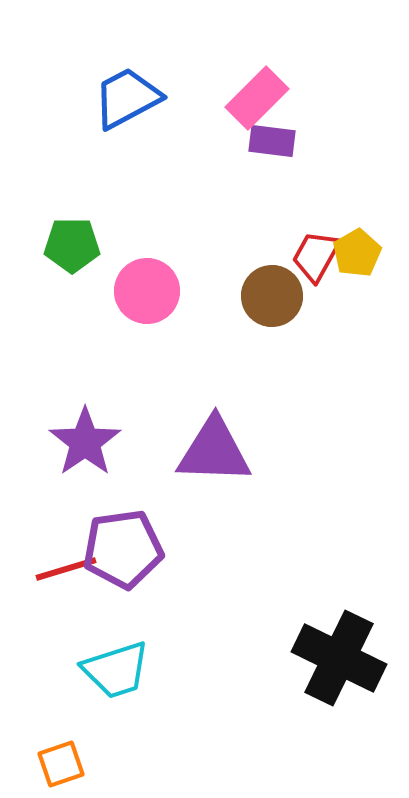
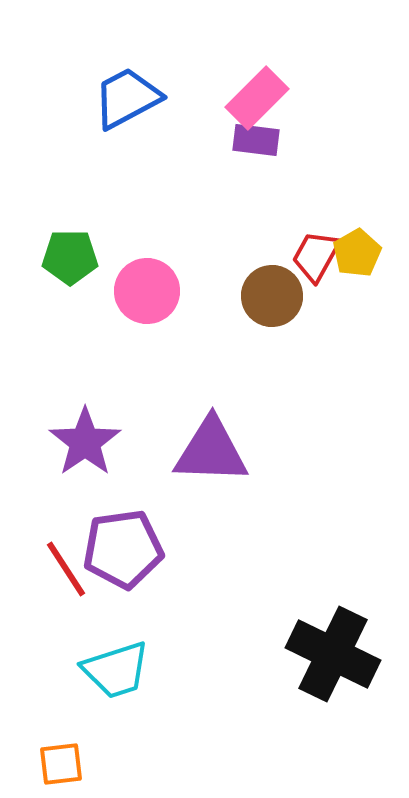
purple rectangle: moved 16 px left, 1 px up
green pentagon: moved 2 px left, 12 px down
purple triangle: moved 3 px left
red line: rotated 74 degrees clockwise
black cross: moved 6 px left, 4 px up
orange square: rotated 12 degrees clockwise
